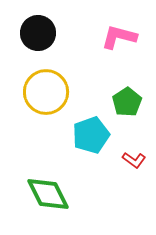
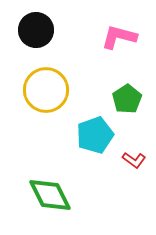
black circle: moved 2 px left, 3 px up
yellow circle: moved 2 px up
green pentagon: moved 3 px up
cyan pentagon: moved 4 px right
green diamond: moved 2 px right, 1 px down
